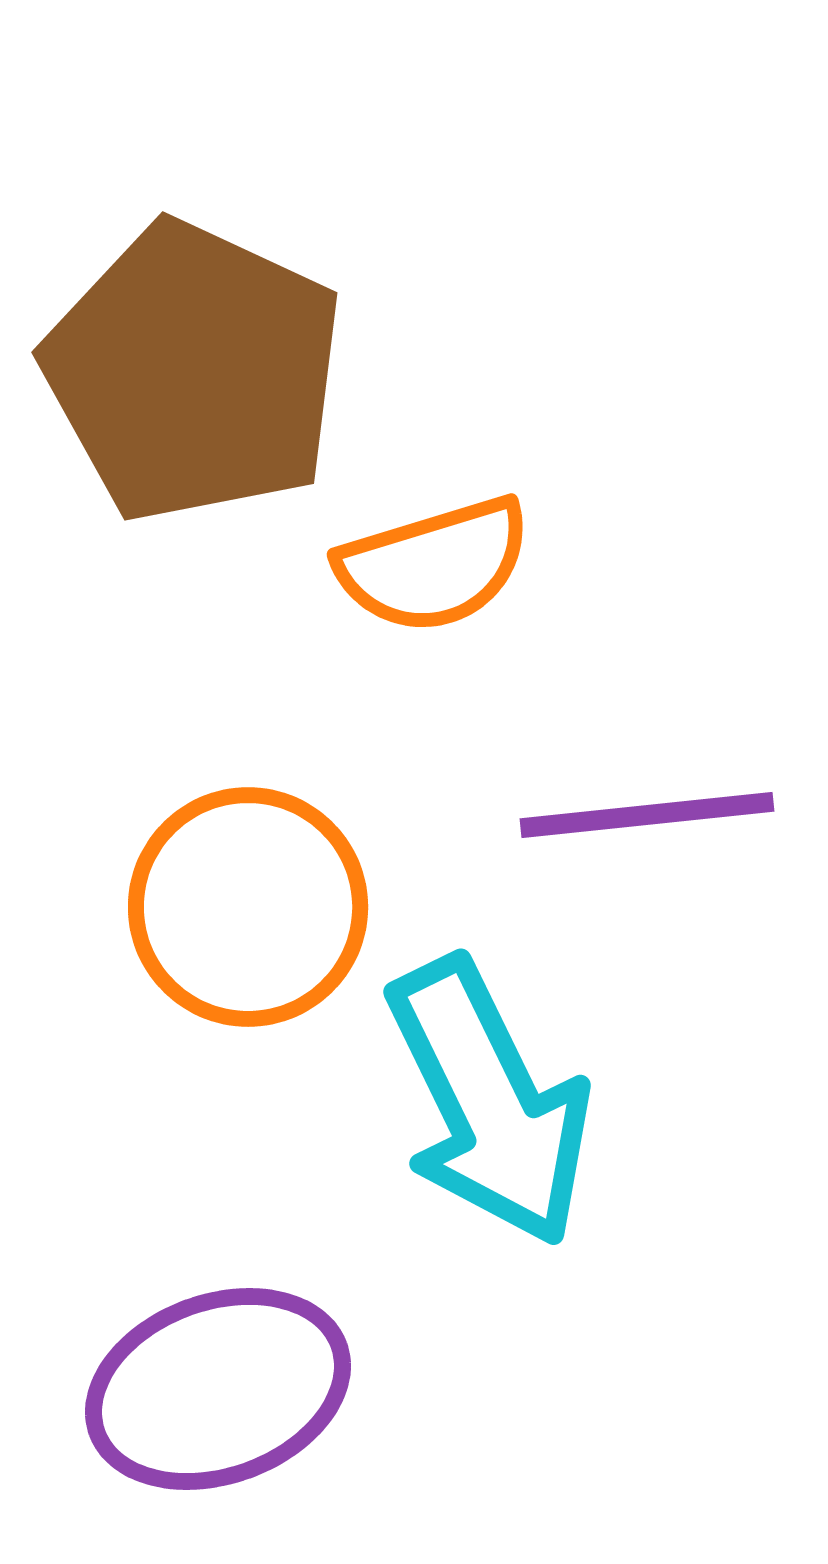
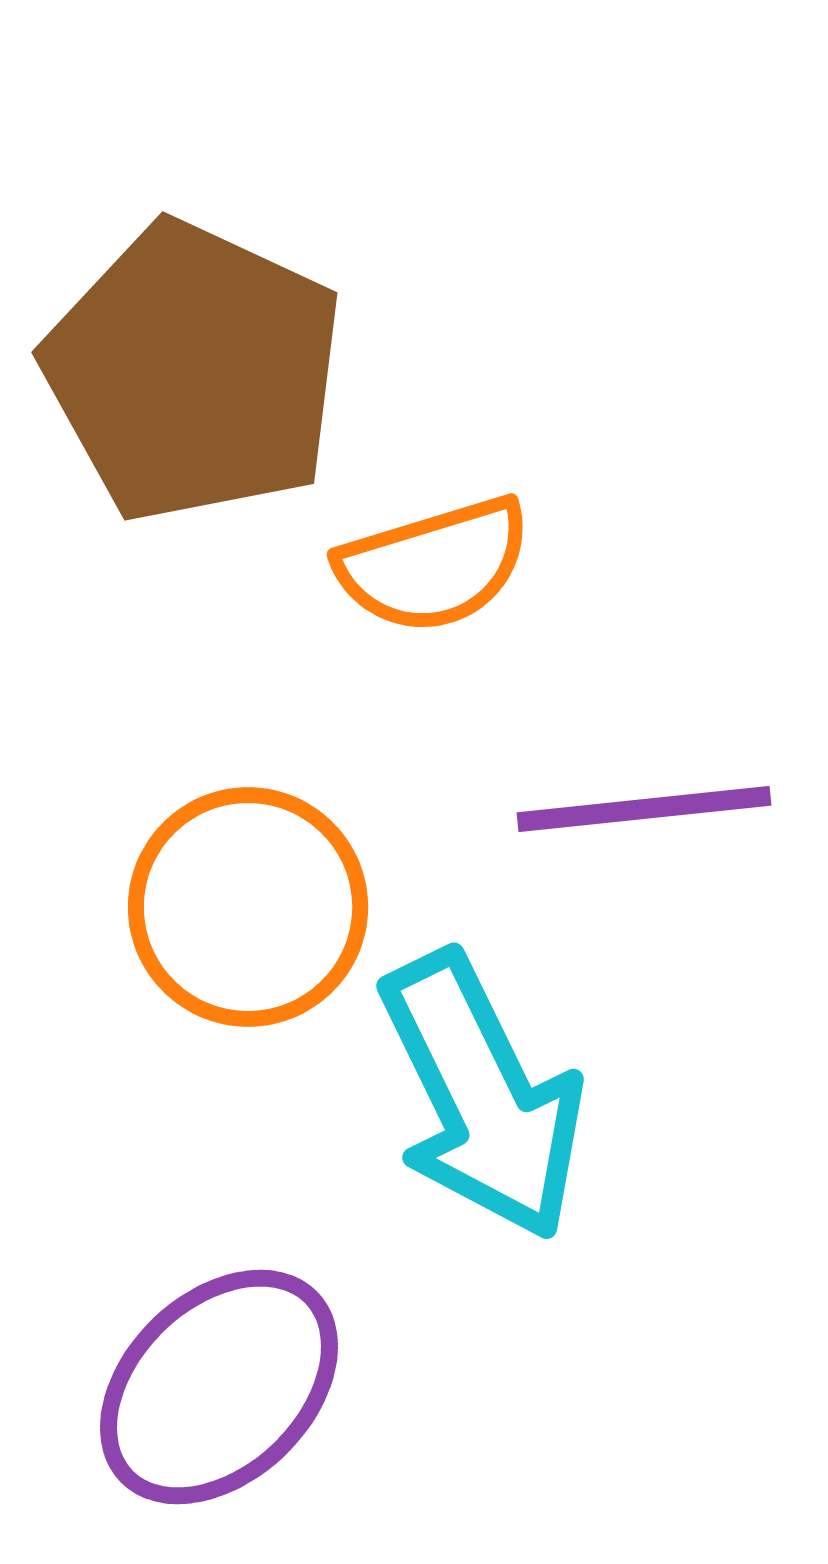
purple line: moved 3 px left, 6 px up
cyan arrow: moved 7 px left, 6 px up
purple ellipse: moved 1 px right, 2 px up; rotated 24 degrees counterclockwise
